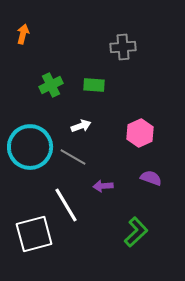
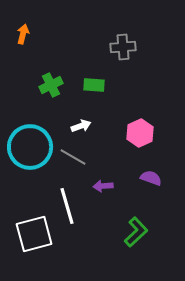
white line: moved 1 px right, 1 px down; rotated 15 degrees clockwise
